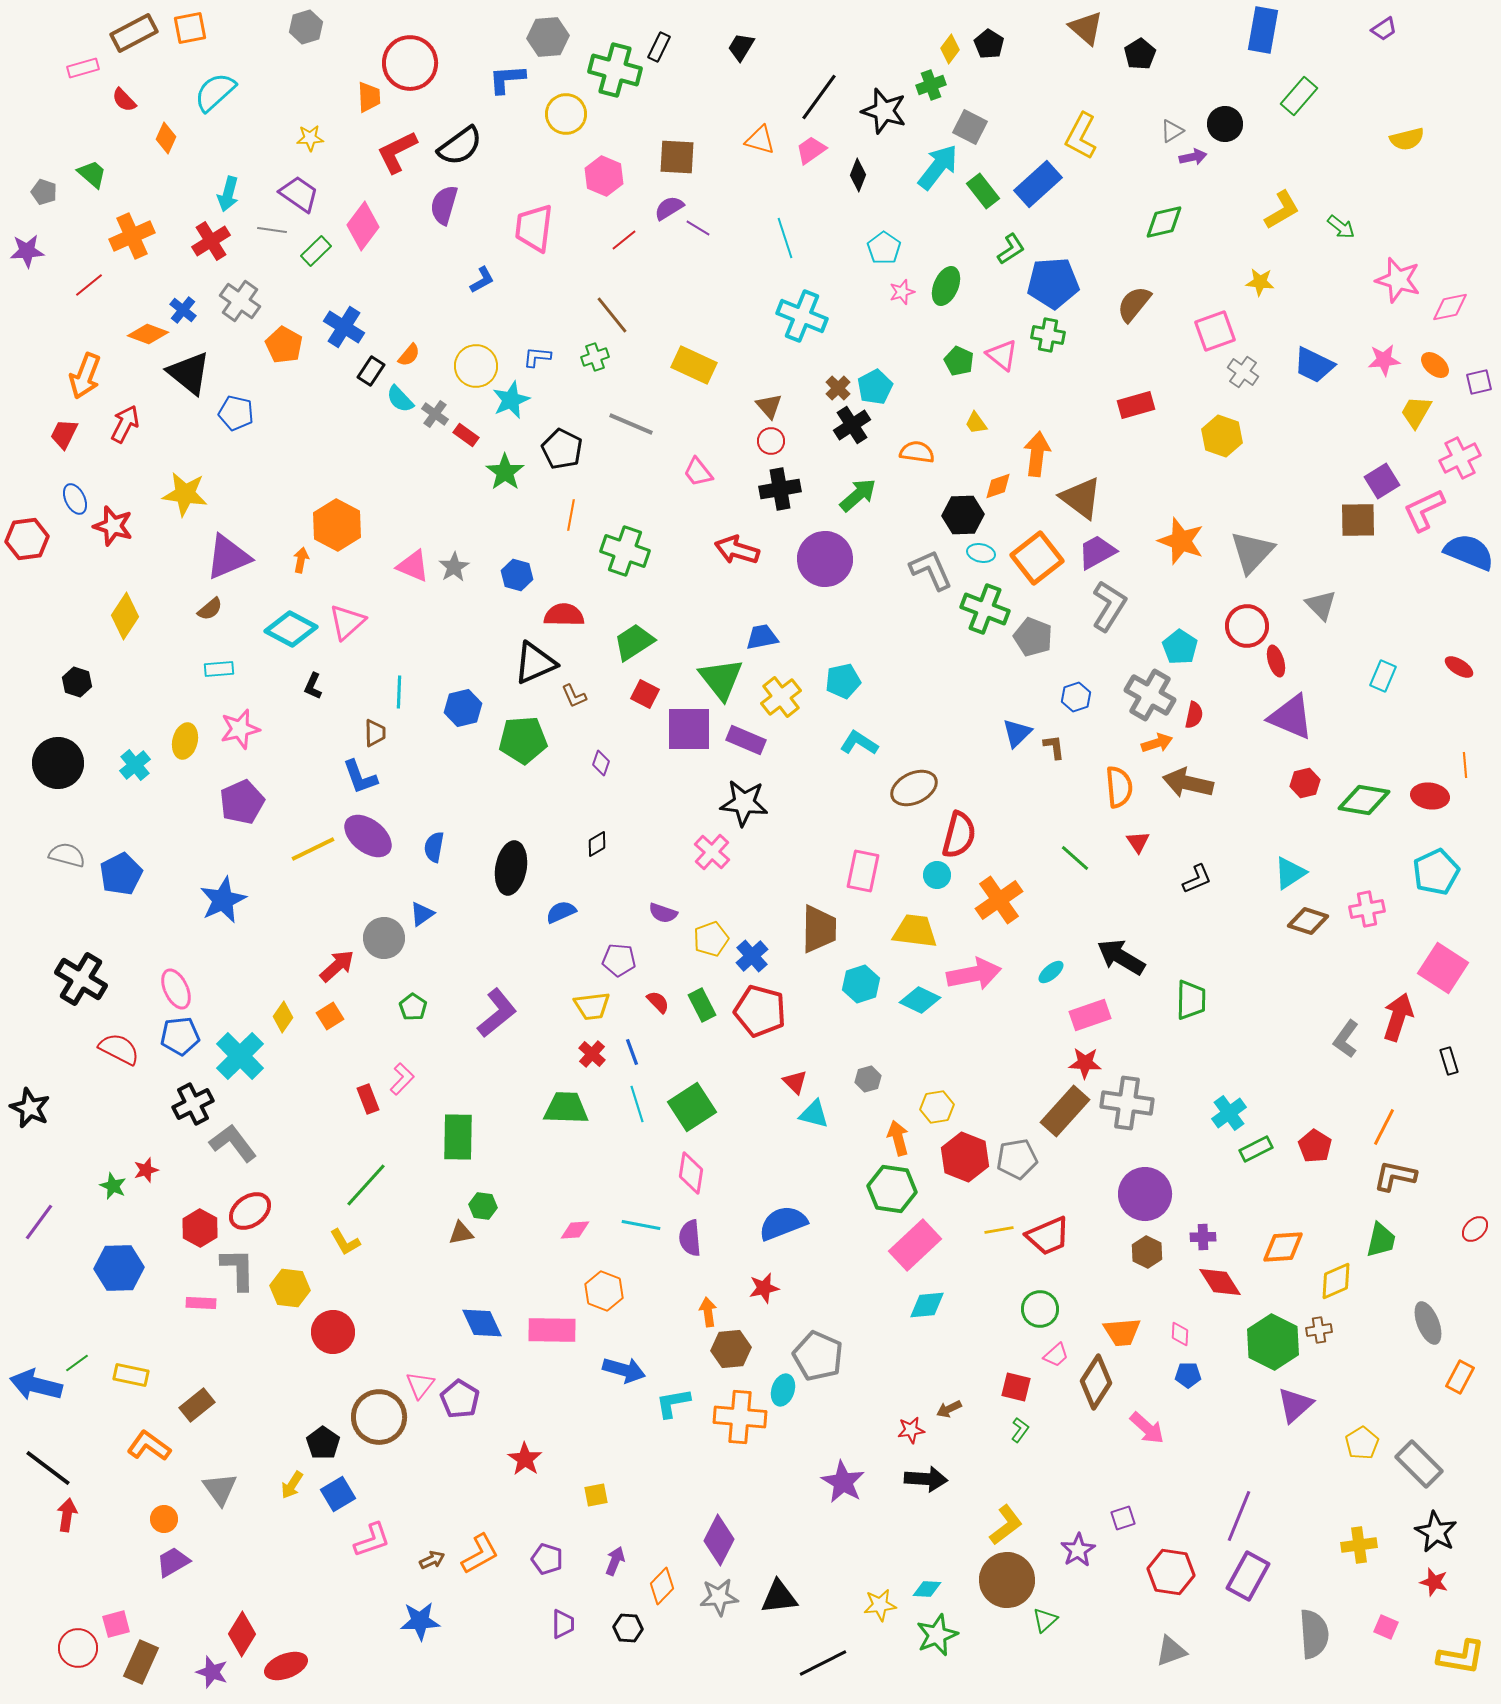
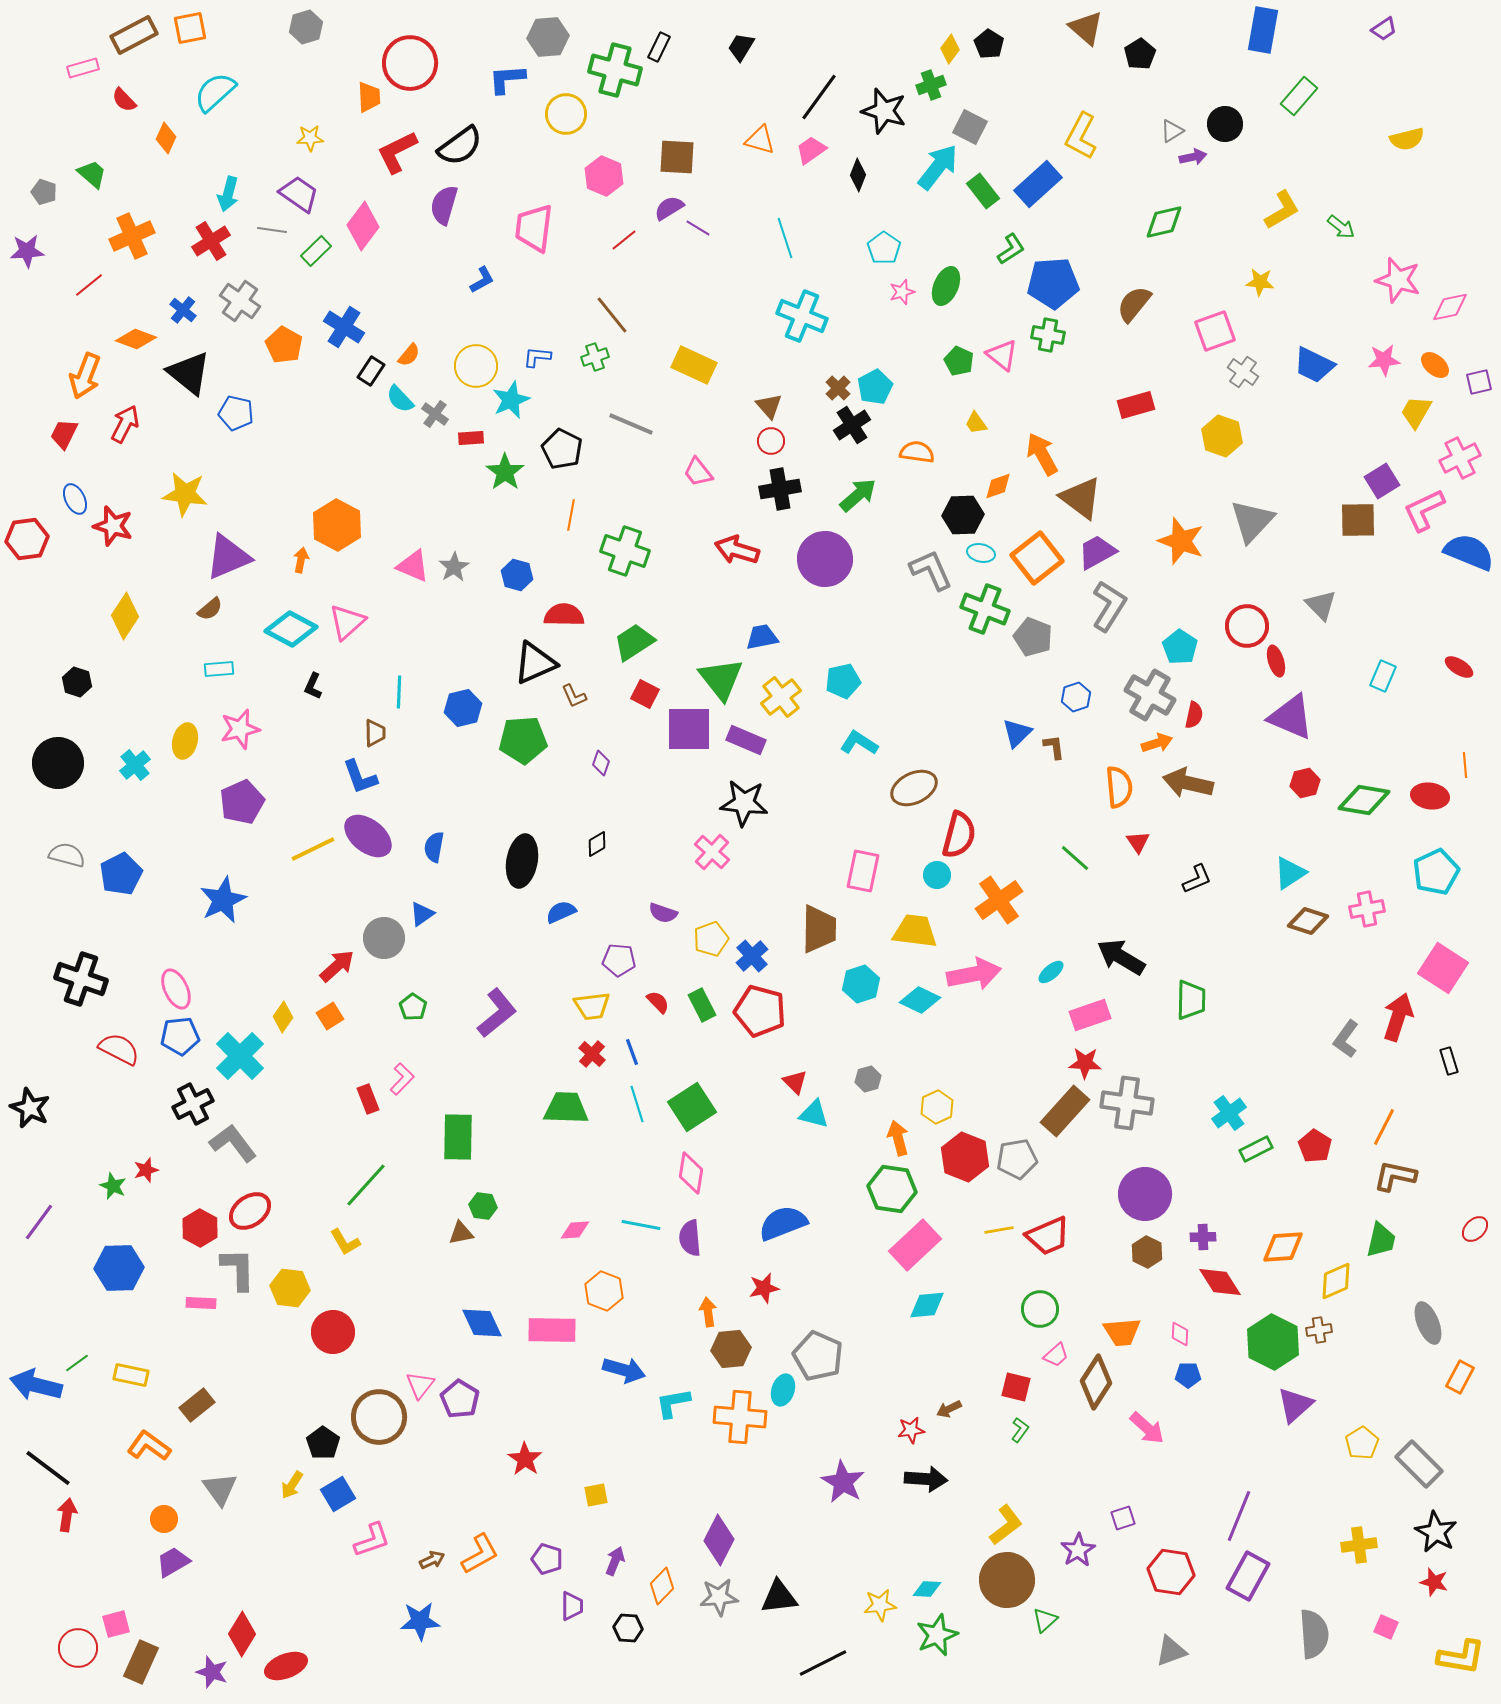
brown rectangle at (134, 33): moved 2 px down
orange diamond at (148, 334): moved 12 px left, 5 px down
red rectangle at (466, 435): moved 5 px right, 3 px down; rotated 40 degrees counterclockwise
orange arrow at (1037, 454): moved 5 px right; rotated 36 degrees counterclockwise
gray triangle at (1252, 552): moved 31 px up
black ellipse at (511, 868): moved 11 px right, 7 px up
black cross at (81, 979): rotated 12 degrees counterclockwise
yellow hexagon at (937, 1107): rotated 16 degrees counterclockwise
purple trapezoid at (563, 1624): moved 9 px right, 18 px up
